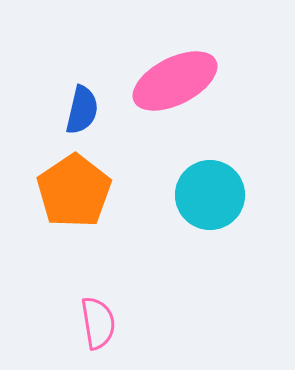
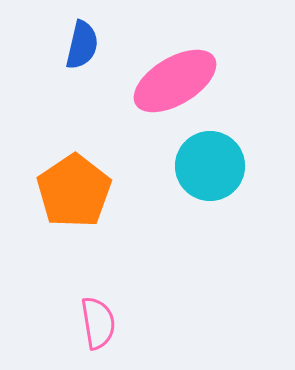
pink ellipse: rotated 4 degrees counterclockwise
blue semicircle: moved 65 px up
cyan circle: moved 29 px up
